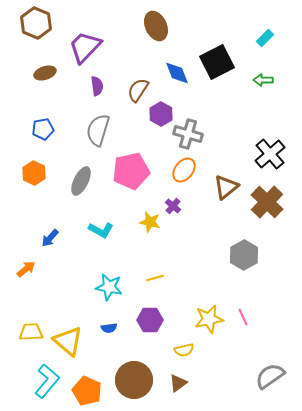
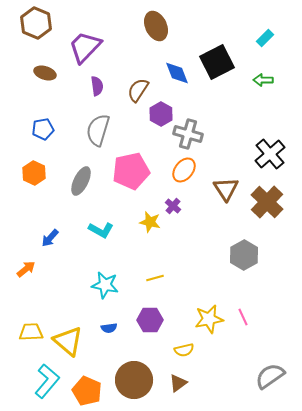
brown ellipse at (45, 73): rotated 35 degrees clockwise
brown triangle at (226, 187): moved 2 px down; rotated 24 degrees counterclockwise
cyan star at (109, 287): moved 4 px left, 2 px up
